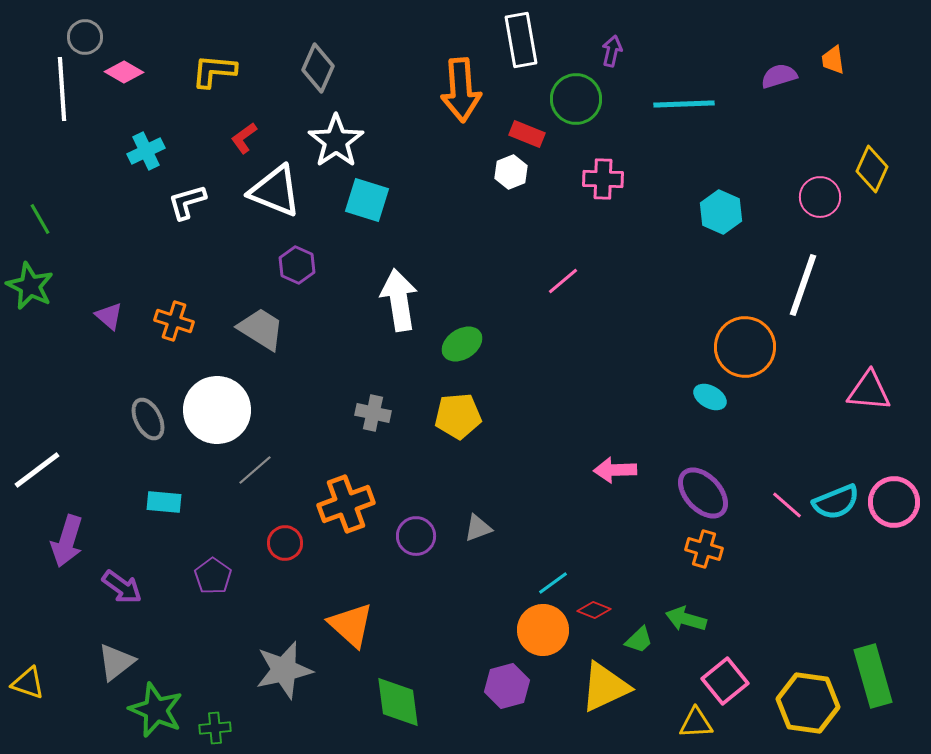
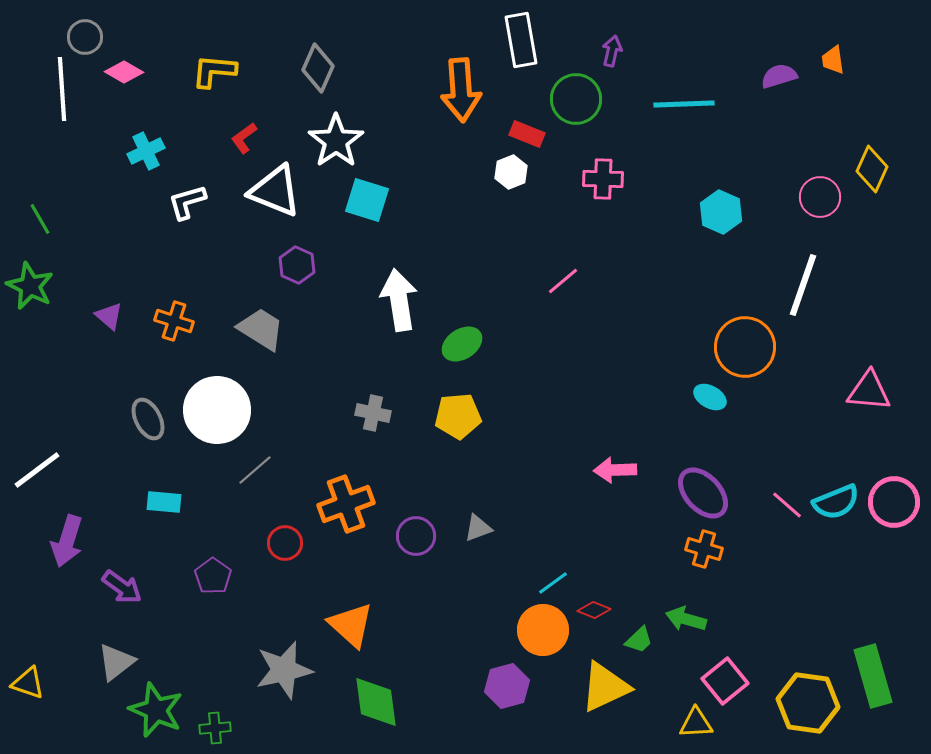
green diamond at (398, 702): moved 22 px left
